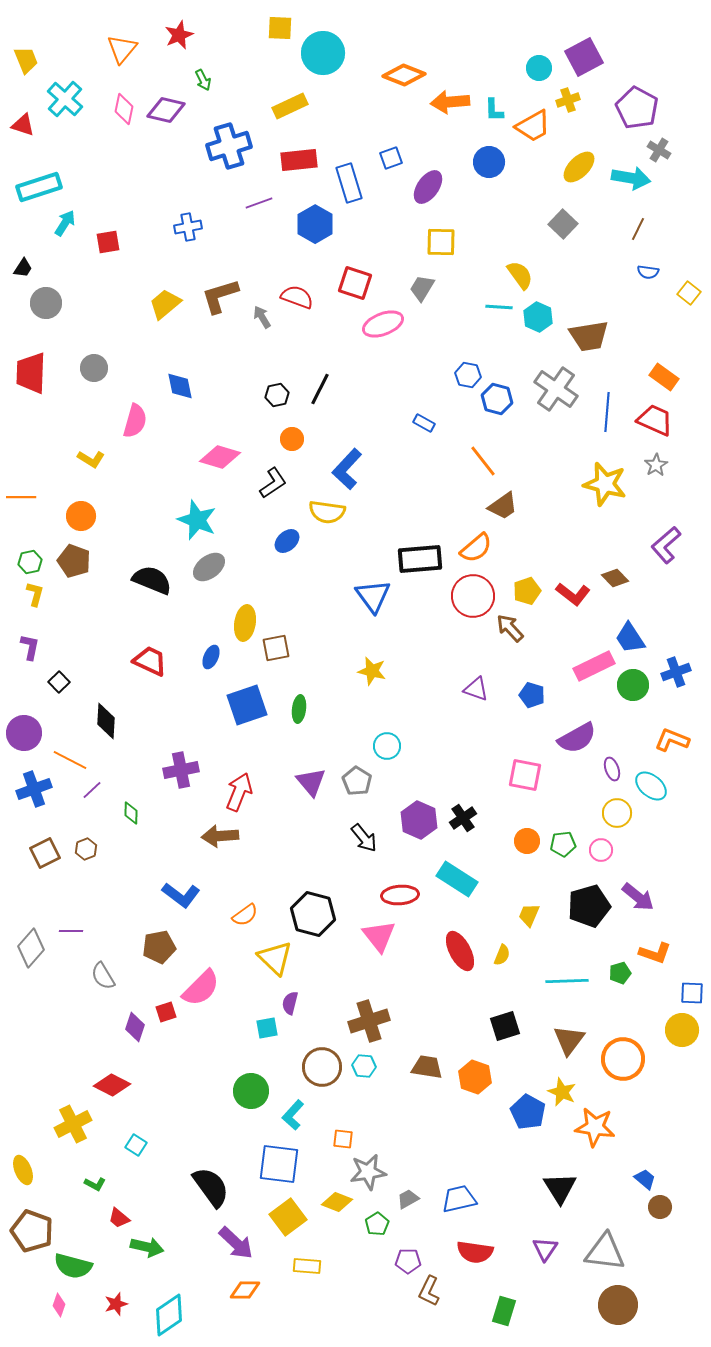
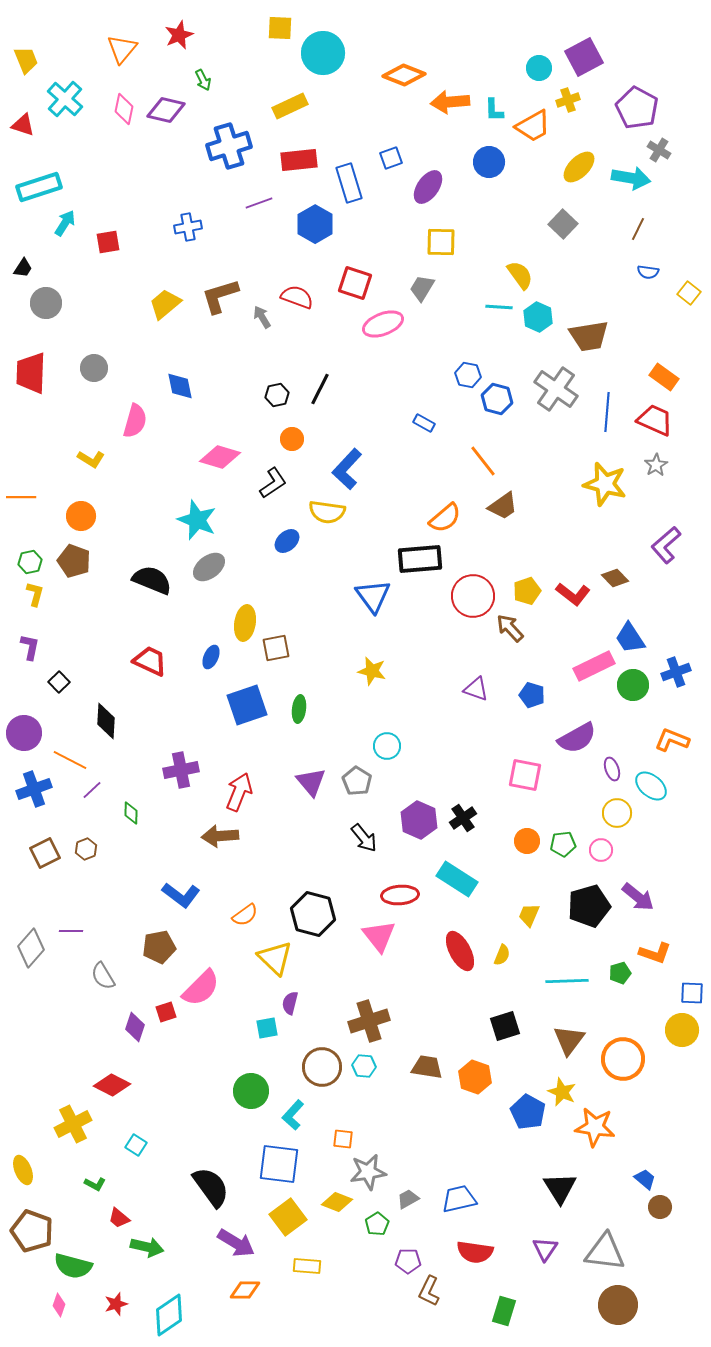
orange semicircle at (476, 548): moved 31 px left, 30 px up
purple arrow at (236, 1243): rotated 12 degrees counterclockwise
